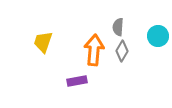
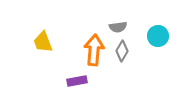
gray semicircle: rotated 102 degrees counterclockwise
yellow trapezoid: rotated 40 degrees counterclockwise
